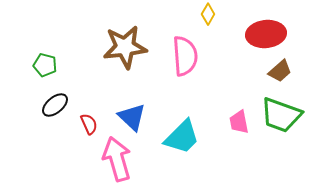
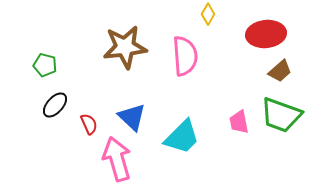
black ellipse: rotated 8 degrees counterclockwise
